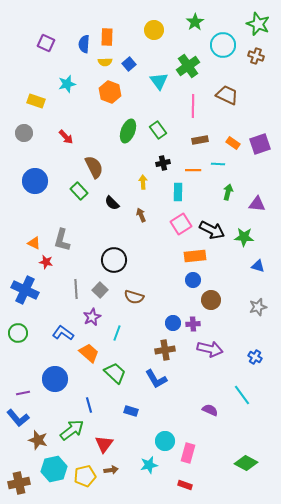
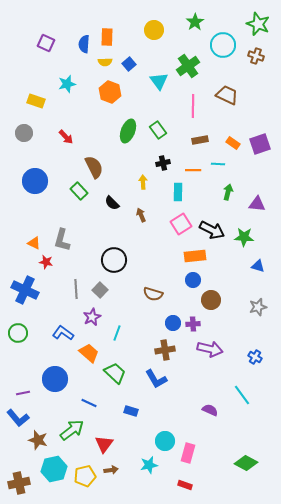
brown semicircle at (134, 297): moved 19 px right, 3 px up
blue line at (89, 405): moved 2 px up; rotated 49 degrees counterclockwise
